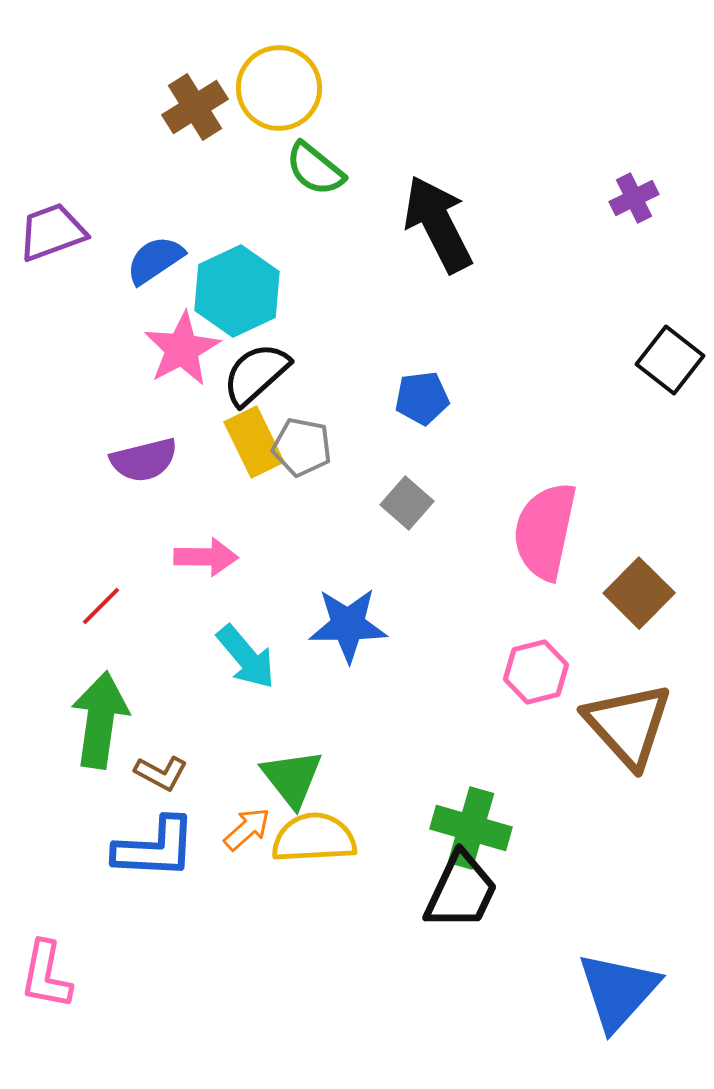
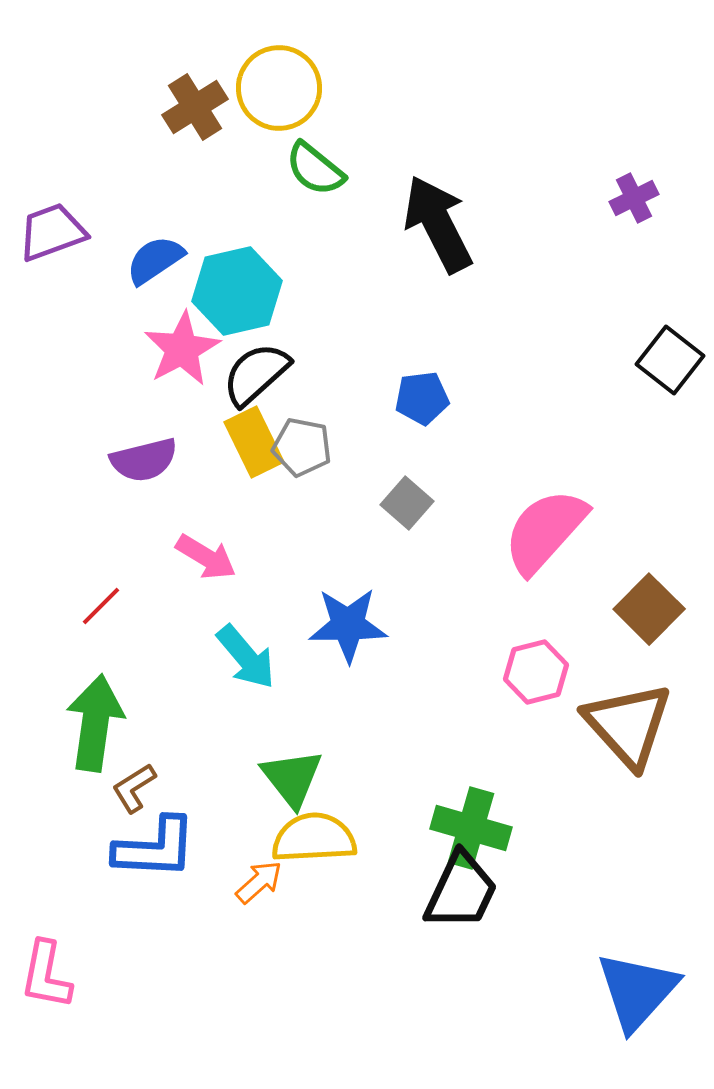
cyan hexagon: rotated 12 degrees clockwise
pink semicircle: rotated 30 degrees clockwise
pink arrow: rotated 30 degrees clockwise
brown square: moved 10 px right, 16 px down
green arrow: moved 5 px left, 3 px down
brown L-shape: moved 27 px left, 15 px down; rotated 120 degrees clockwise
orange arrow: moved 12 px right, 53 px down
blue triangle: moved 19 px right
